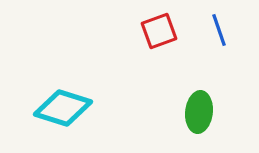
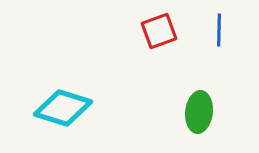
blue line: rotated 20 degrees clockwise
